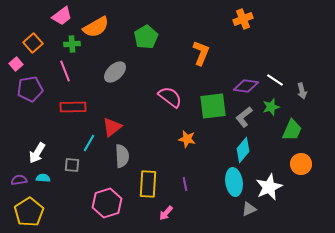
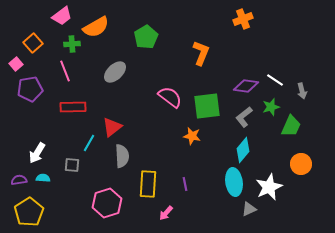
green square: moved 6 px left
green trapezoid: moved 1 px left, 4 px up
orange star: moved 5 px right, 3 px up
